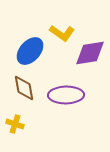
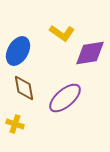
blue ellipse: moved 12 px left; rotated 12 degrees counterclockwise
purple ellipse: moved 1 px left, 3 px down; rotated 40 degrees counterclockwise
